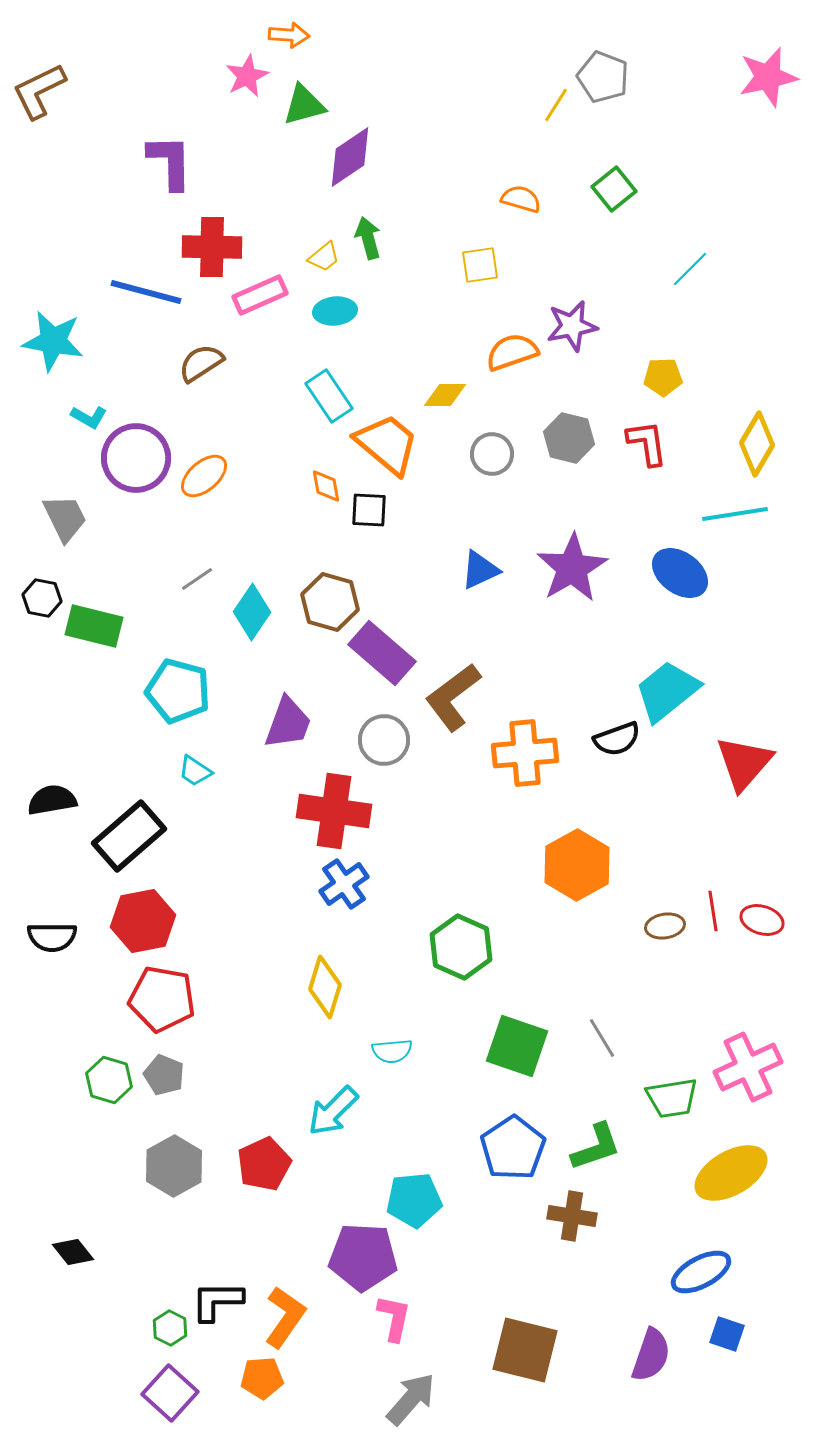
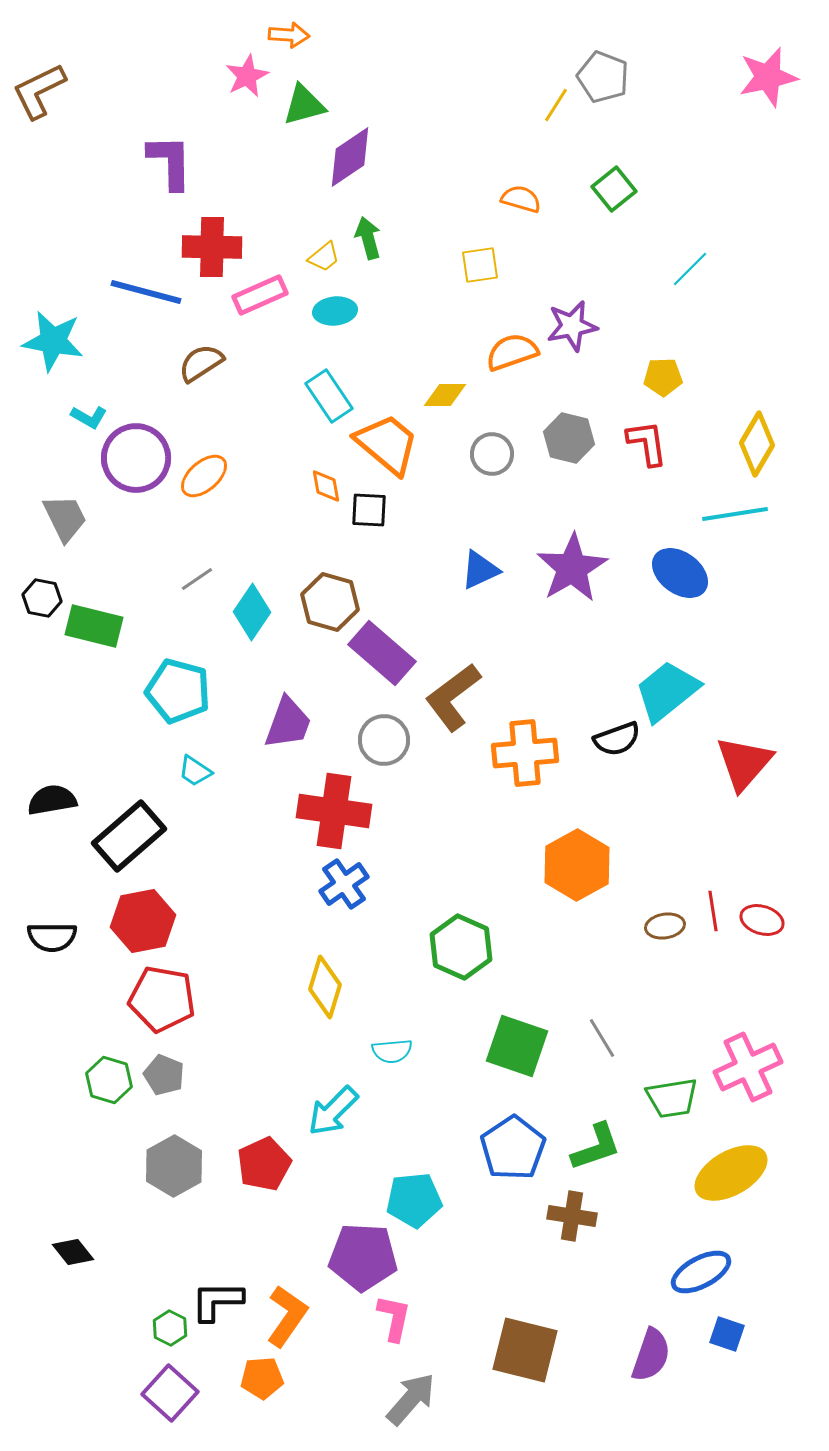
orange L-shape at (285, 1317): moved 2 px right, 1 px up
